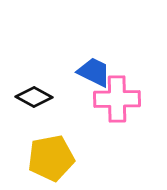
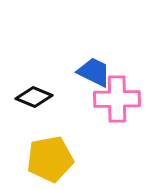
black diamond: rotated 6 degrees counterclockwise
yellow pentagon: moved 1 px left, 1 px down
